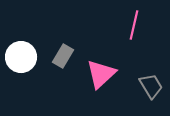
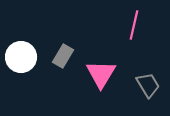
pink triangle: rotated 16 degrees counterclockwise
gray trapezoid: moved 3 px left, 1 px up
